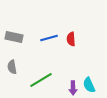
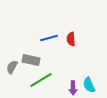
gray rectangle: moved 17 px right, 23 px down
gray semicircle: rotated 40 degrees clockwise
